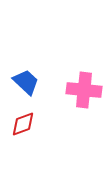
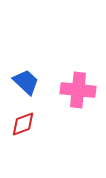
pink cross: moved 6 px left
